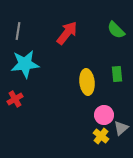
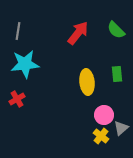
red arrow: moved 11 px right
red cross: moved 2 px right
